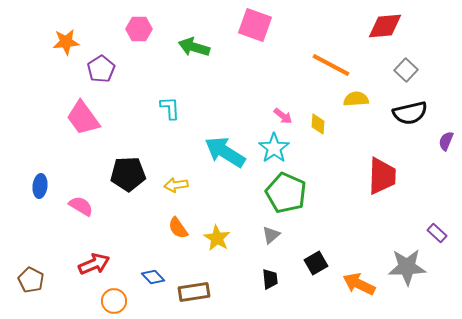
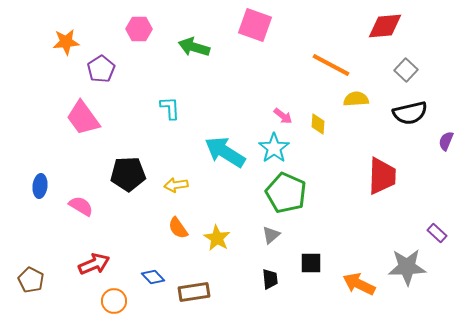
black square: moved 5 px left; rotated 30 degrees clockwise
